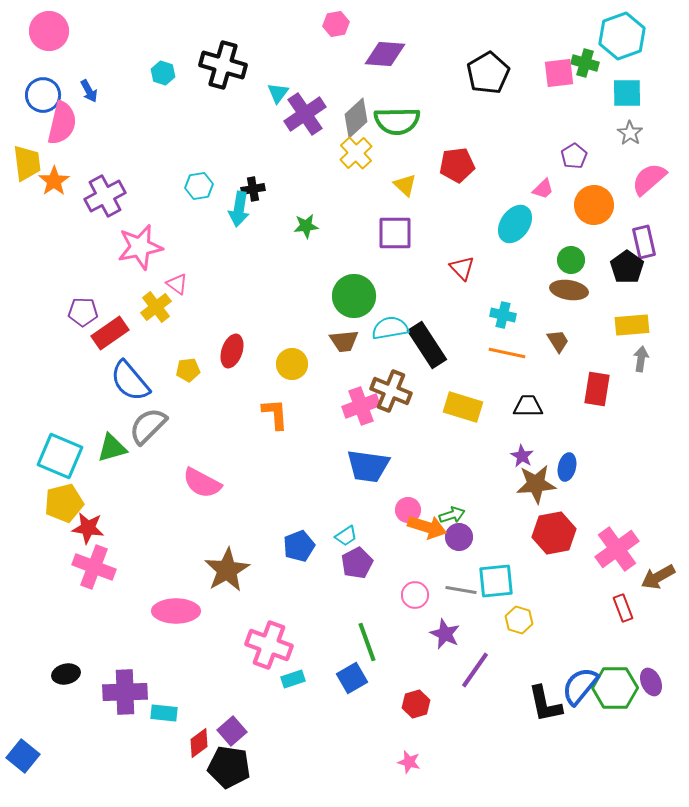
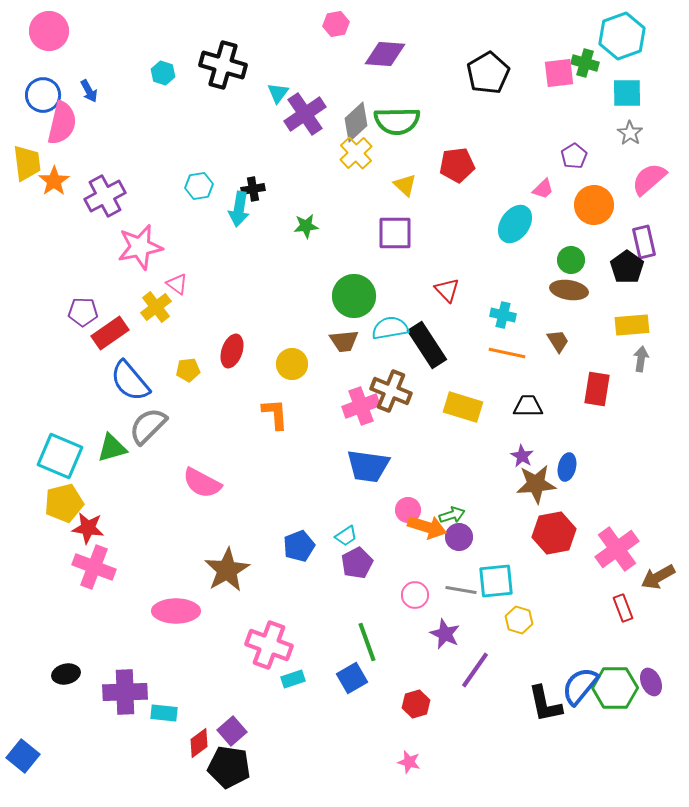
gray diamond at (356, 118): moved 4 px down
red triangle at (462, 268): moved 15 px left, 22 px down
